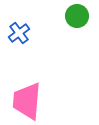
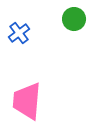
green circle: moved 3 px left, 3 px down
